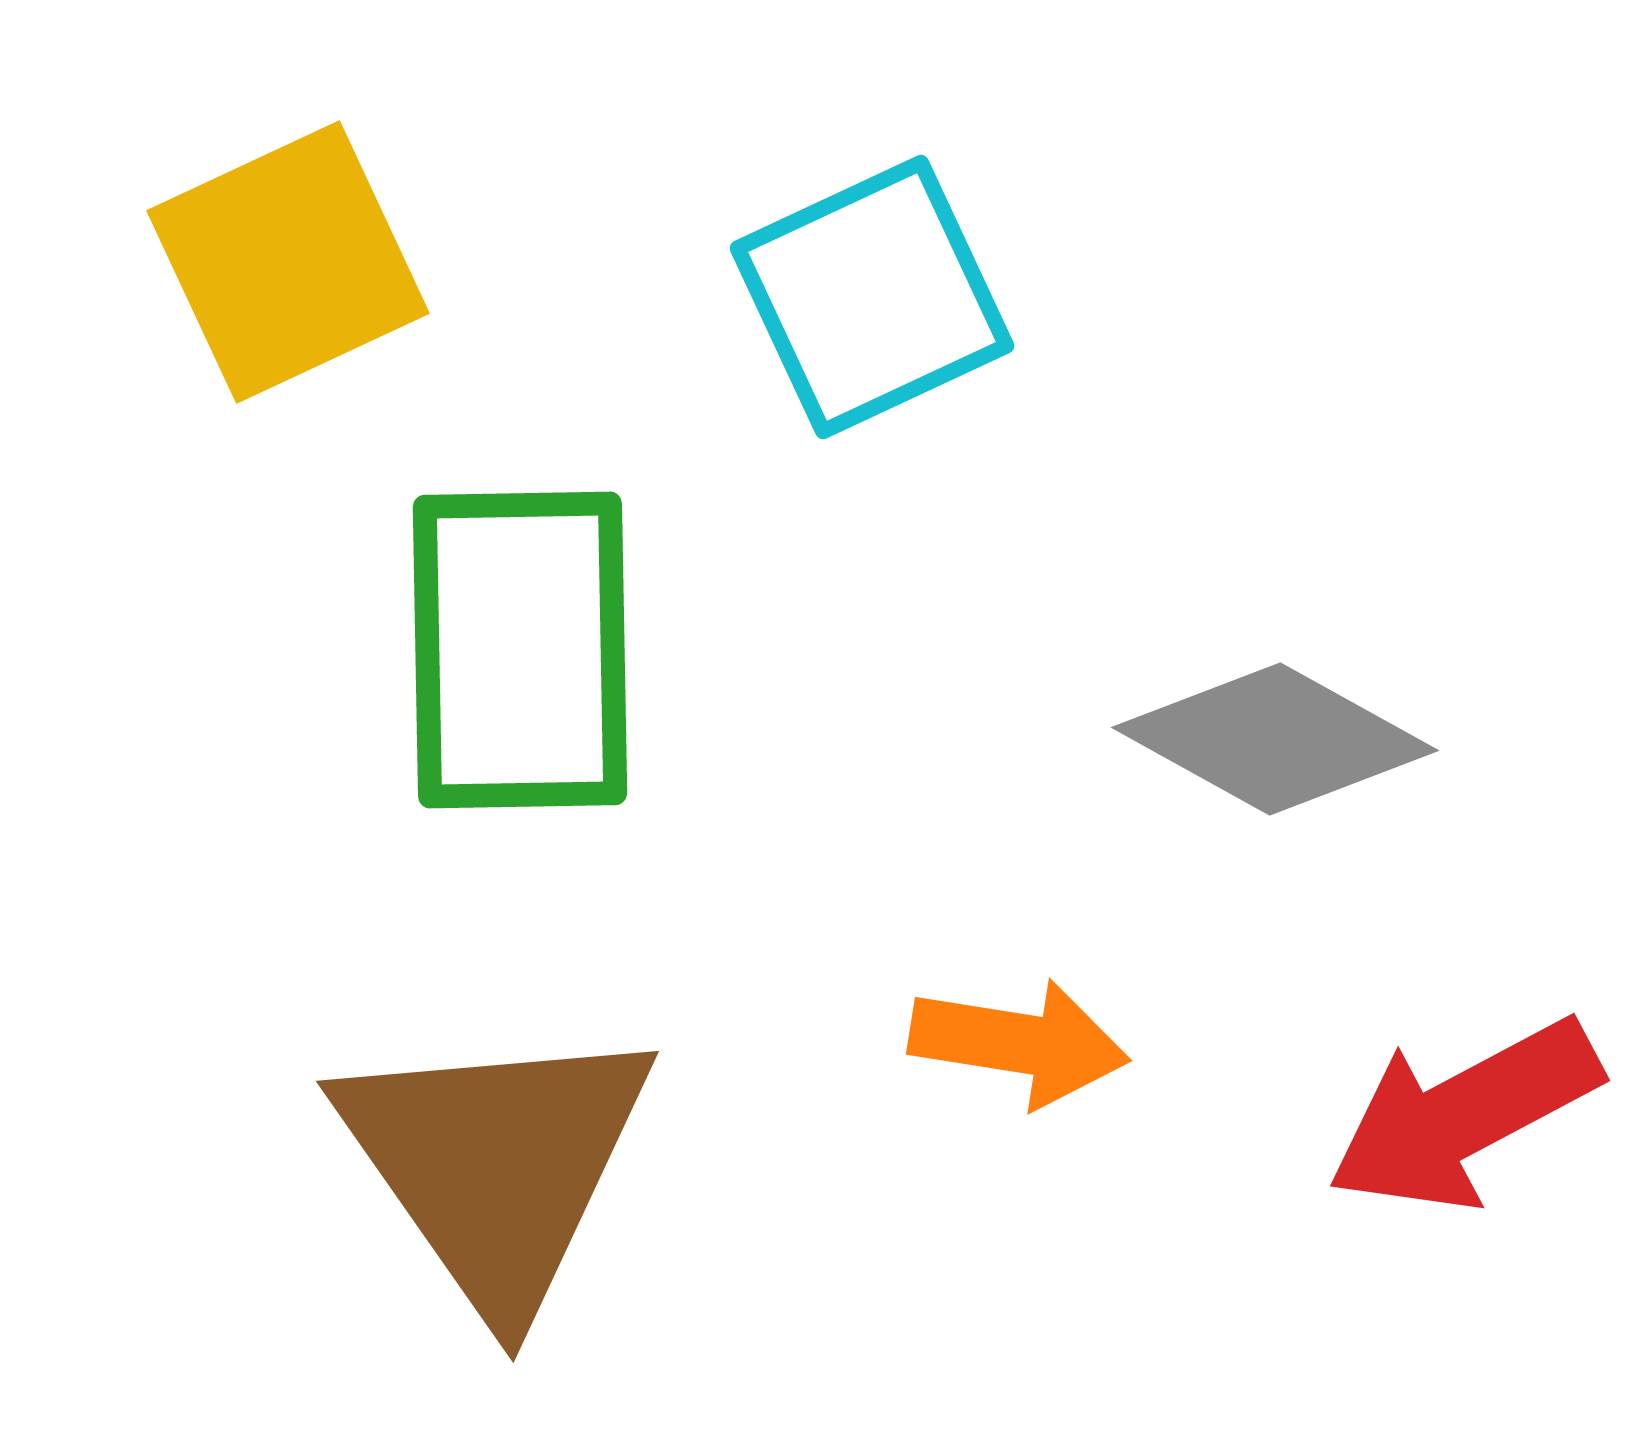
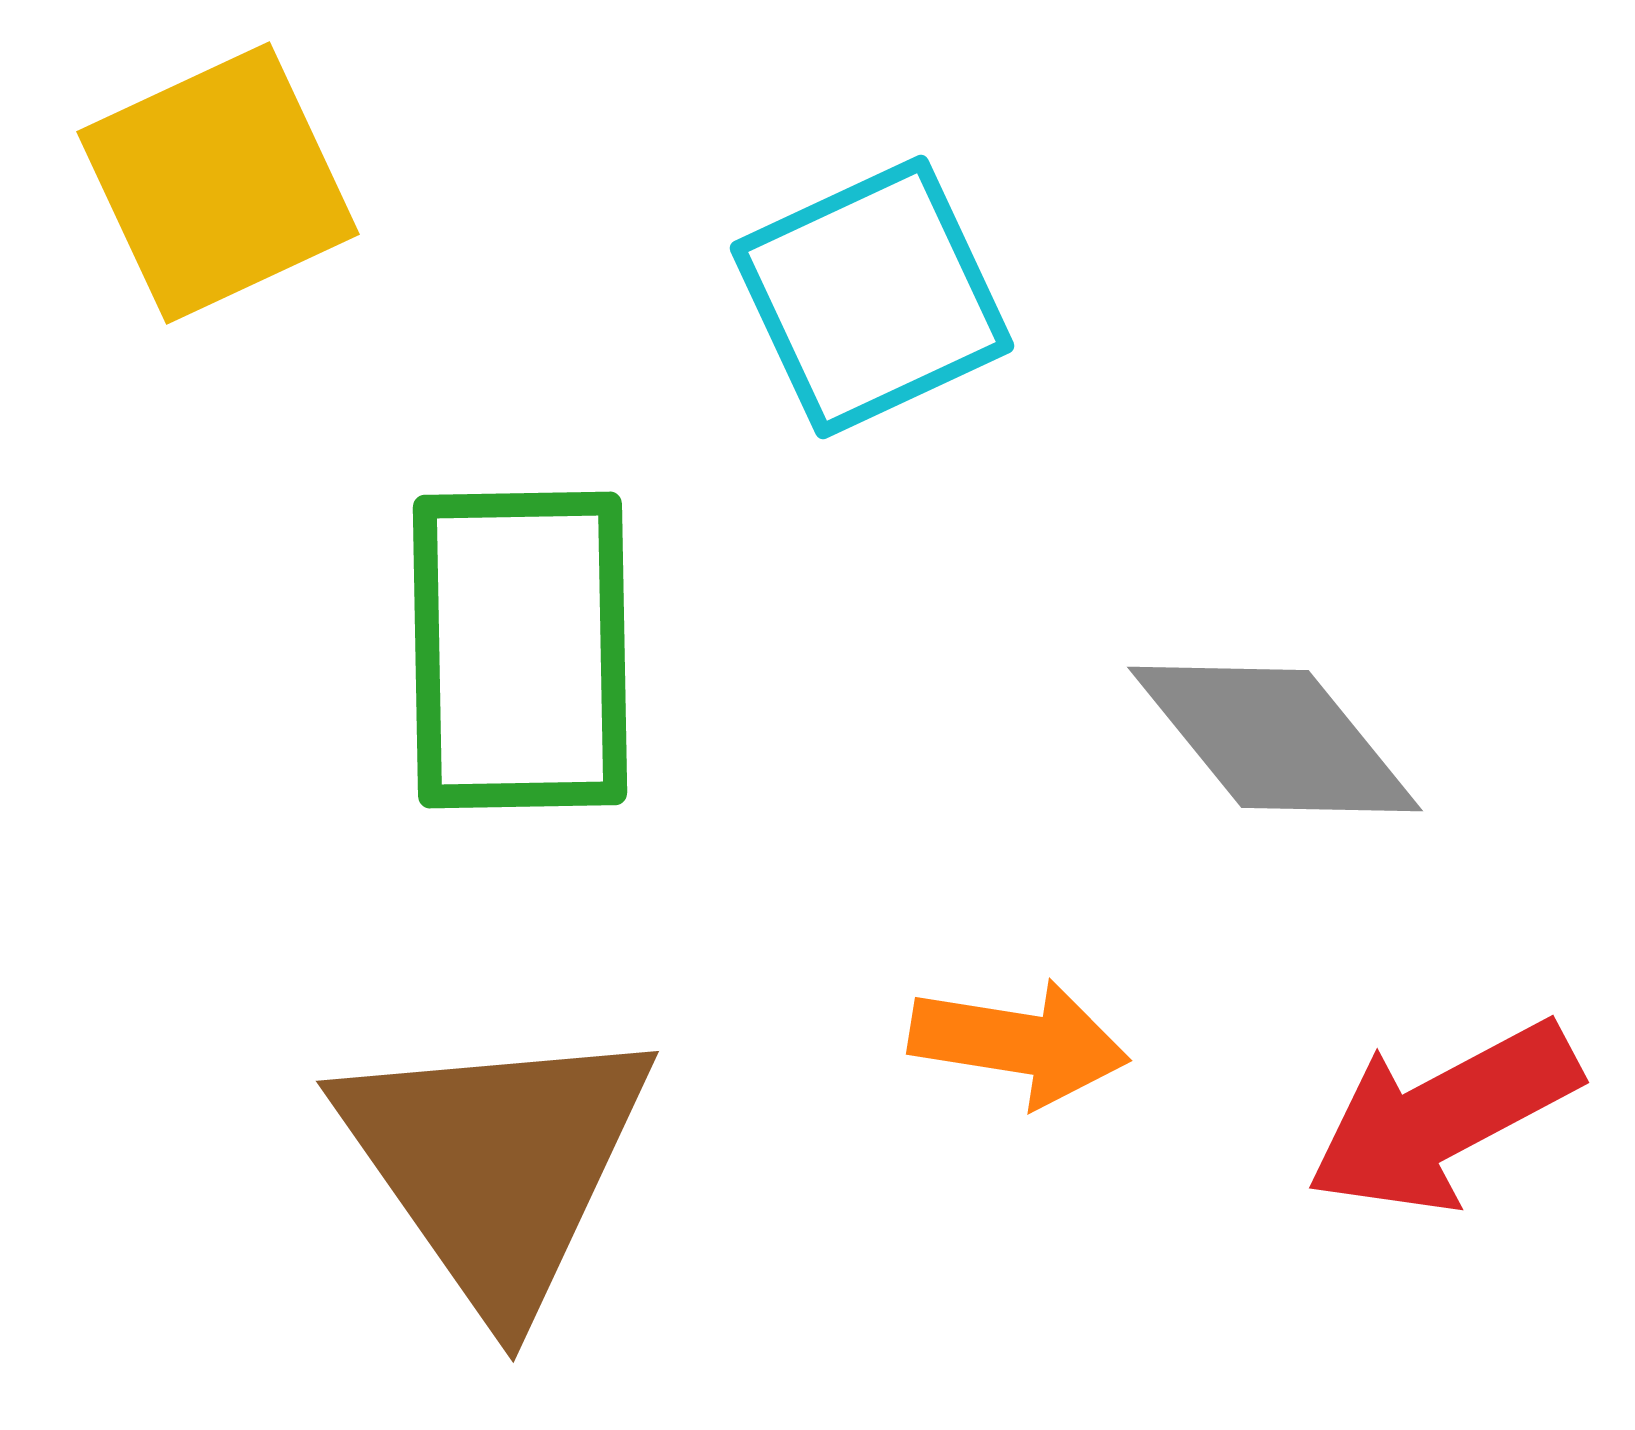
yellow square: moved 70 px left, 79 px up
gray diamond: rotated 22 degrees clockwise
red arrow: moved 21 px left, 2 px down
